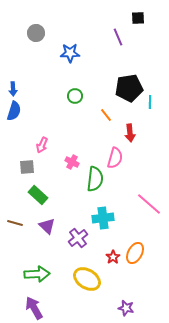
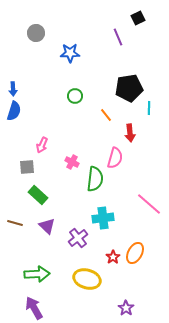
black square: rotated 24 degrees counterclockwise
cyan line: moved 1 px left, 6 px down
yellow ellipse: rotated 16 degrees counterclockwise
purple star: rotated 21 degrees clockwise
